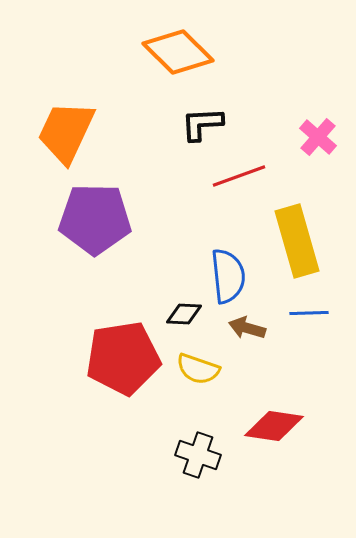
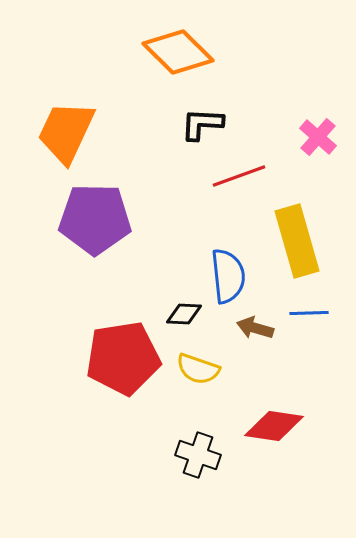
black L-shape: rotated 6 degrees clockwise
brown arrow: moved 8 px right
